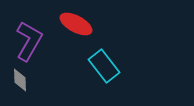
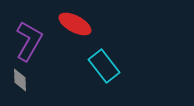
red ellipse: moved 1 px left
